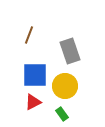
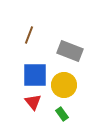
gray rectangle: rotated 50 degrees counterclockwise
yellow circle: moved 1 px left, 1 px up
red triangle: rotated 42 degrees counterclockwise
